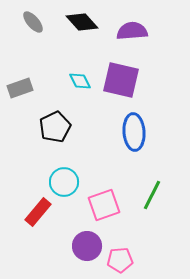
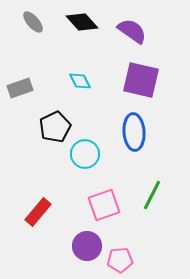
purple semicircle: rotated 40 degrees clockwise
purple square: moved 20 px right
cyan circle: moved 21 px right, 28 px up
